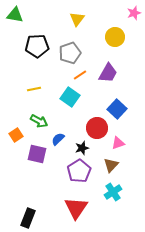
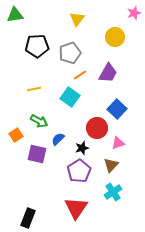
green triangle: rotated 18 degrees counterclockwise
